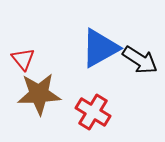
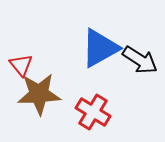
red triangle: moved 2 px left, 6 px down
